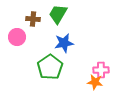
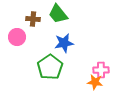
green trapezoid: rotated 70 degrees counterclockwise
